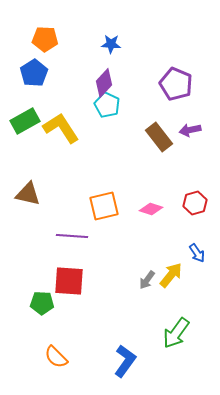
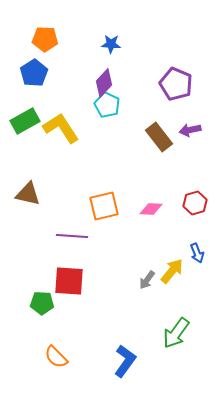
pink diamond: rotated 15 degrees counterclockwise
blue arrow: rotated 12 degrees clockwise
yellow arrow: moved 1 px right, 4 px up
